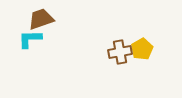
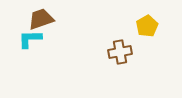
yellow pentagon: moved 5 px right, 23 px up
